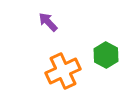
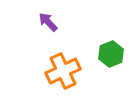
green hexagon: moved 5 px right, 1 px up; rotated 10 degrees clockwise
